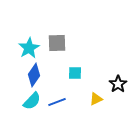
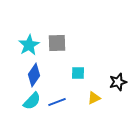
cyan star: moved 3 px up
cyan square: moved 3 px right
black star: moved 2 px up; rotated 18 degrees clockwise
yellow triangle: moved 2 px left, 1 px up
